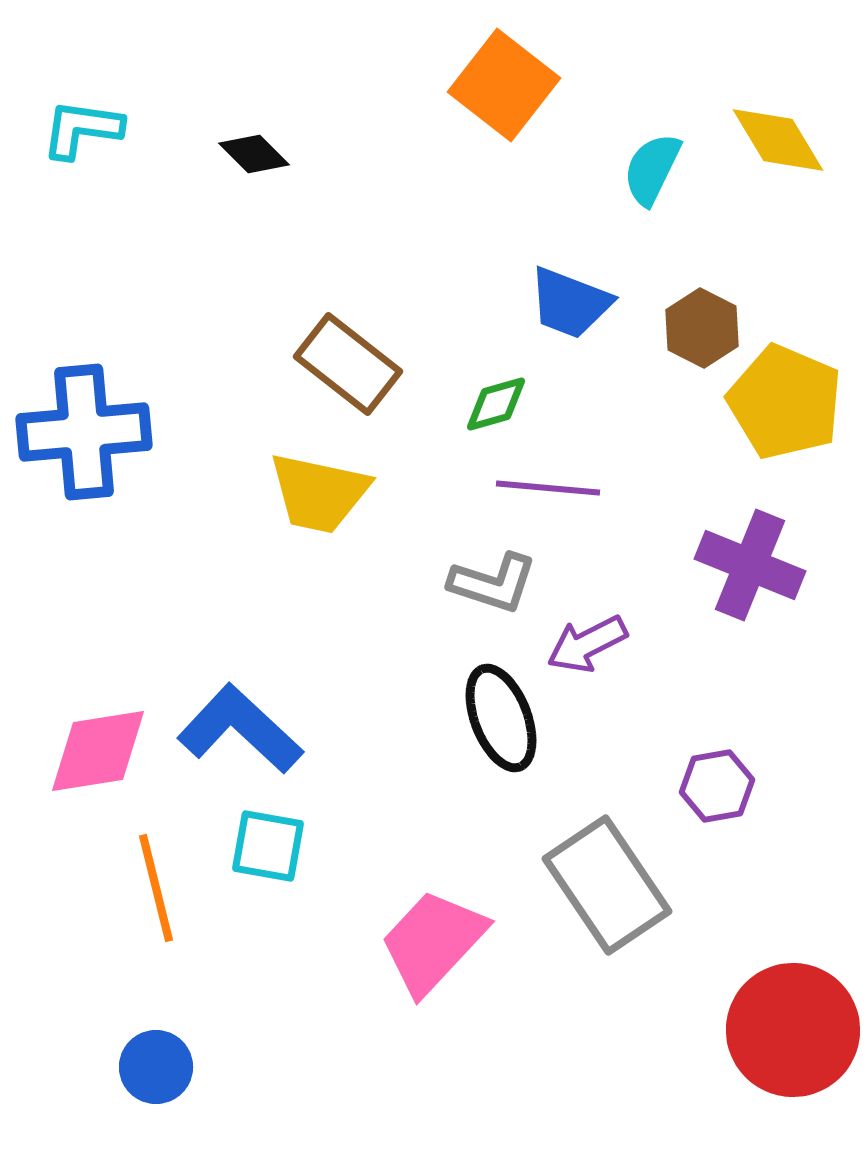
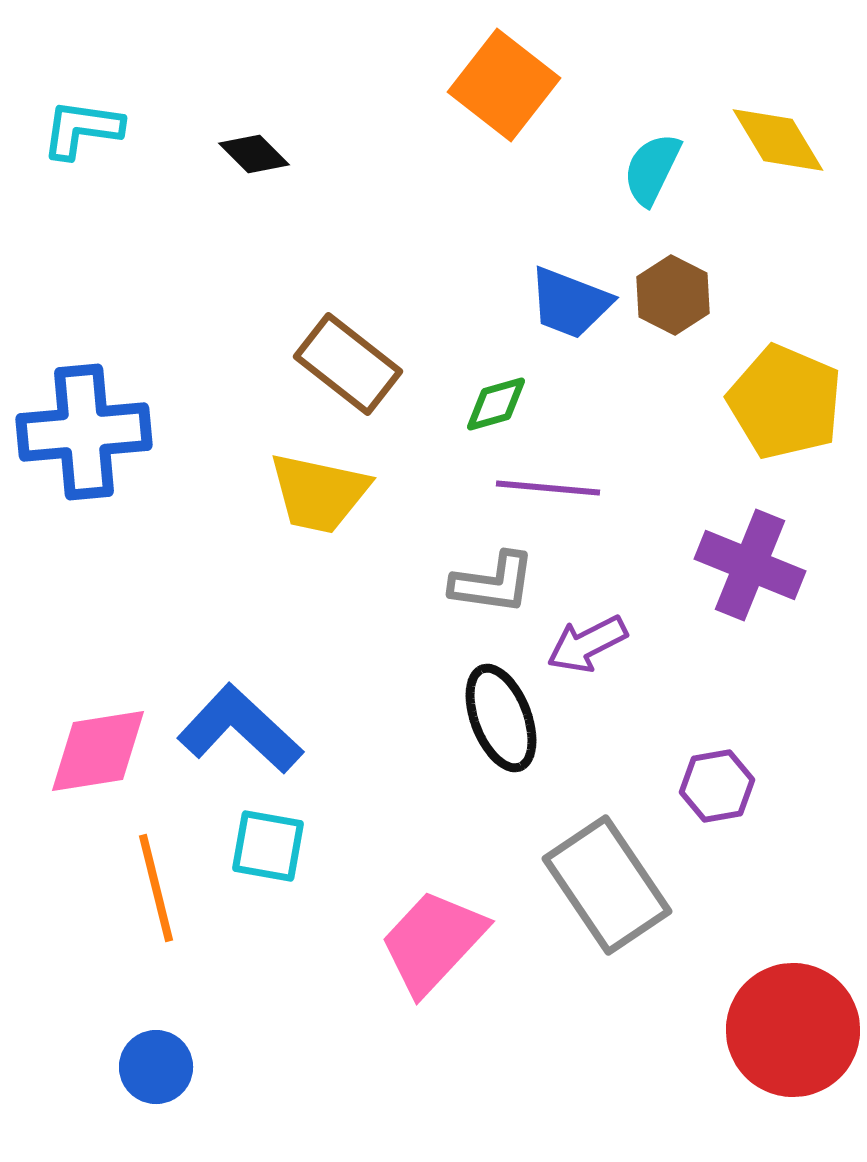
brown hexagon: moved 29 px left, 33 px up
gray L-shape: rotated 10 degrees counterclockwise
